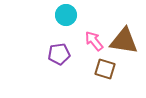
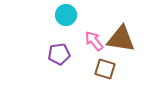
brown triangle: moved 3 px left, 2 px up
